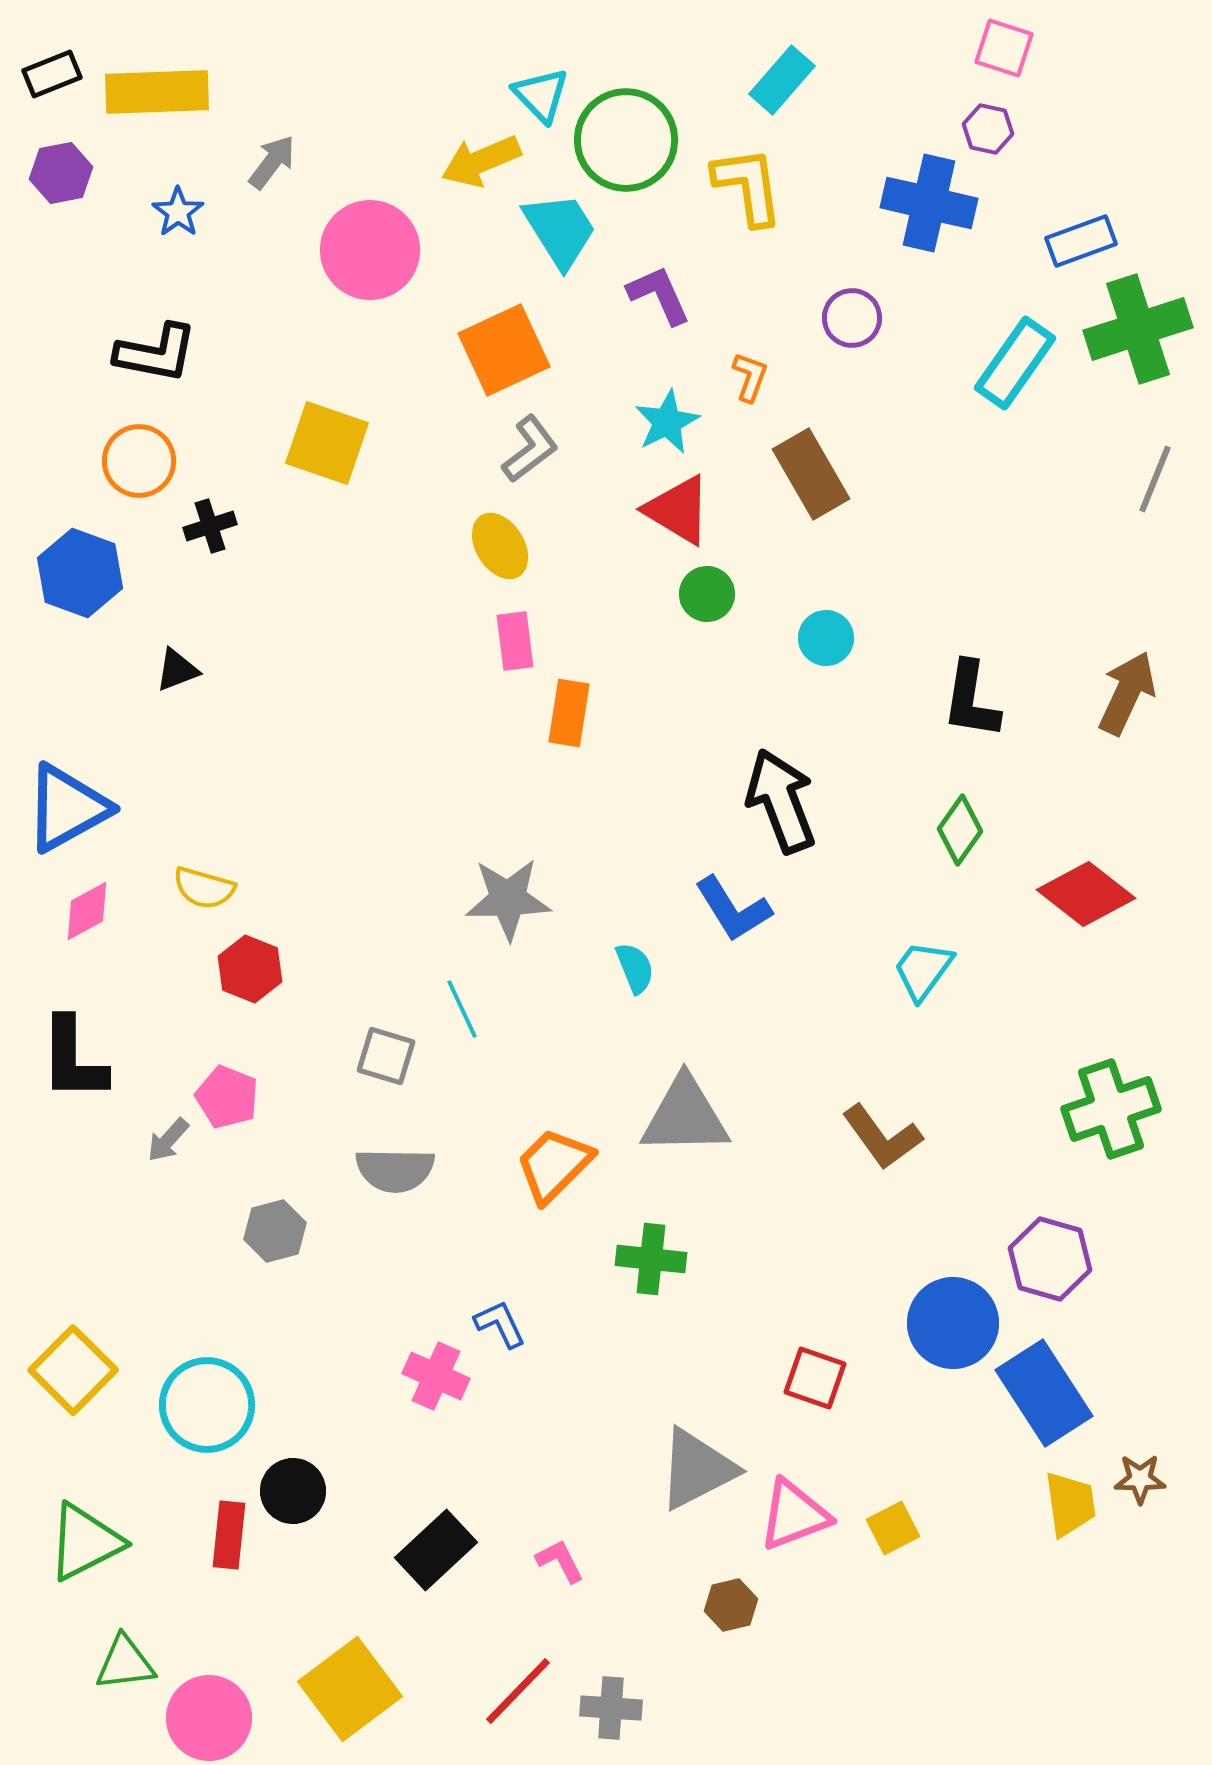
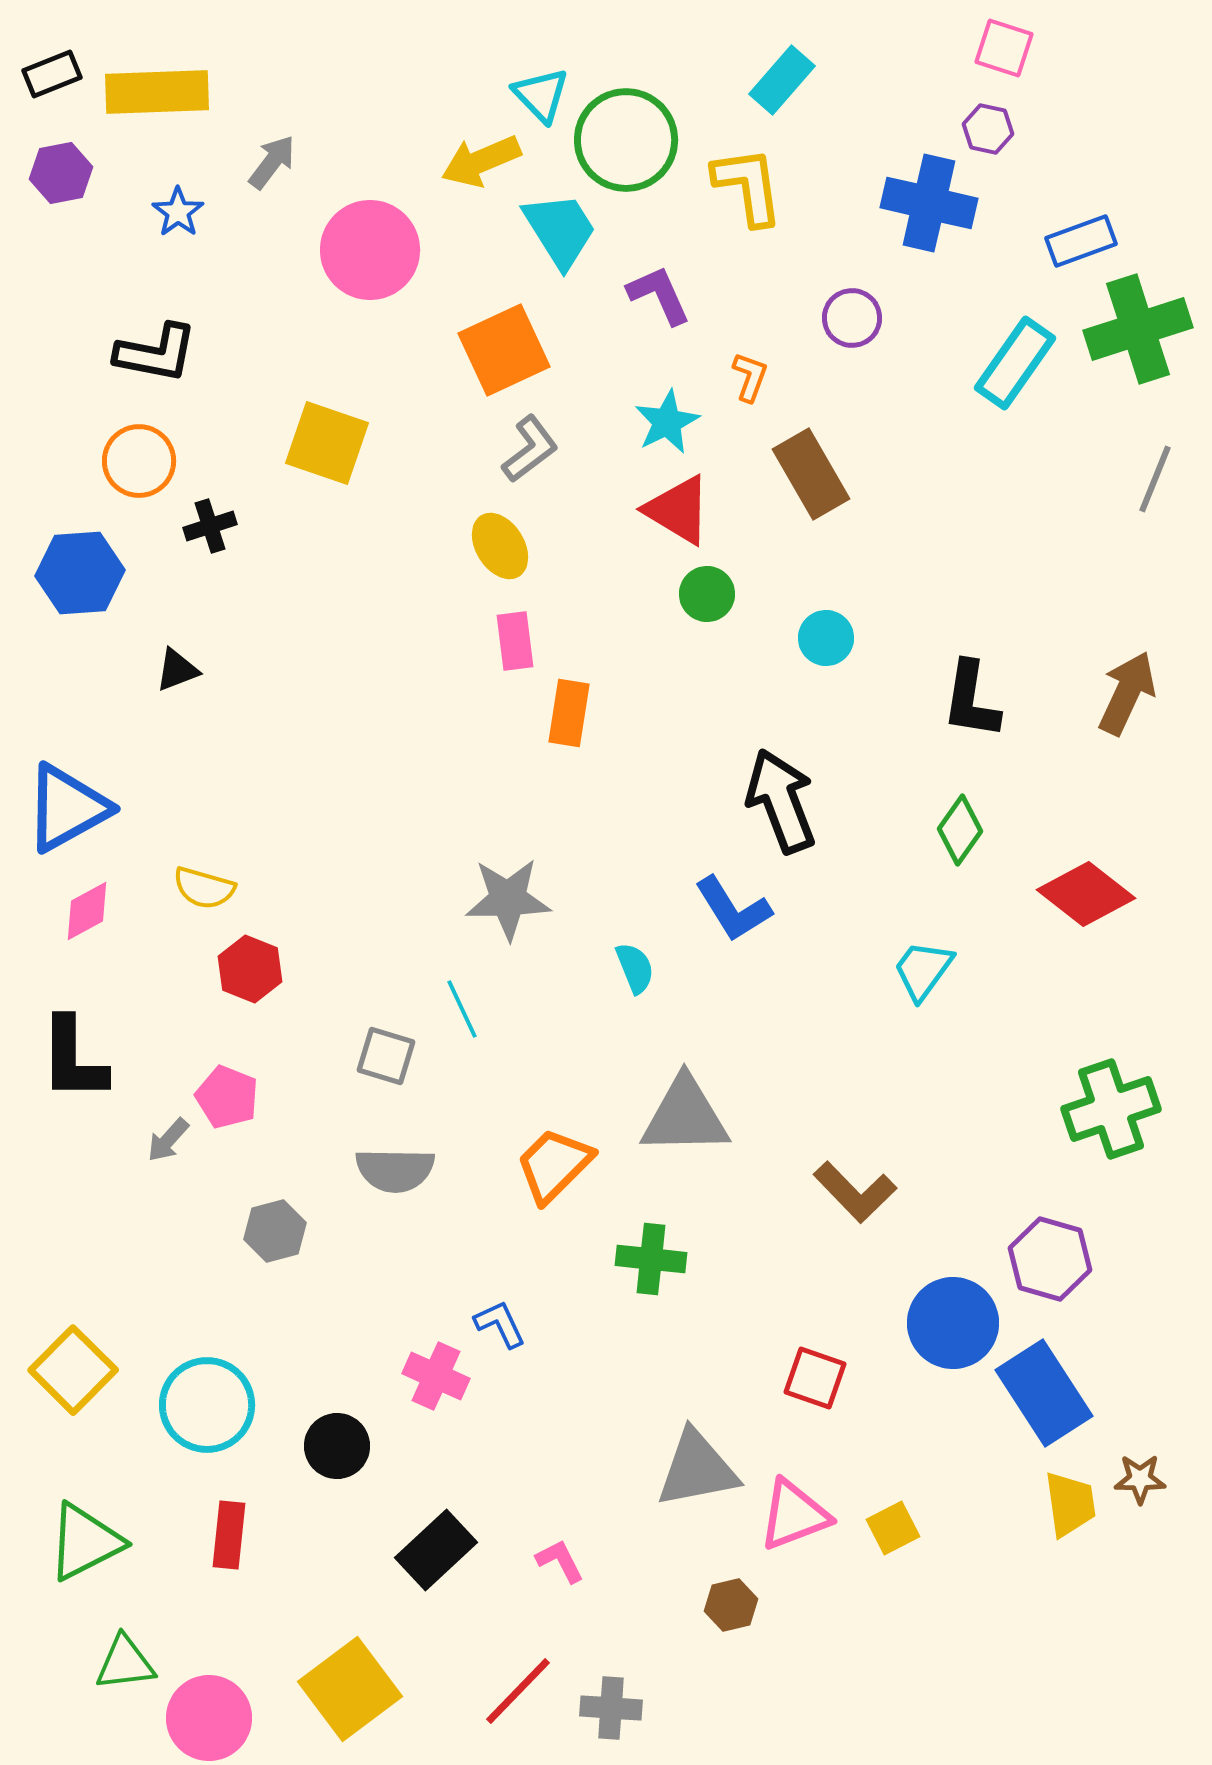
blue hexagon at (80, 573): rotated 24 degrees counterclockwise
brown L-shape at (882, 1137): moved 27 px left, 55 px down; rotated 8 degrees counterclockwise
gray triangle at (697, 1469): rotated 16 degrees clockwise
black circle at (293, 1491): moved 44 px right, 45 px up
